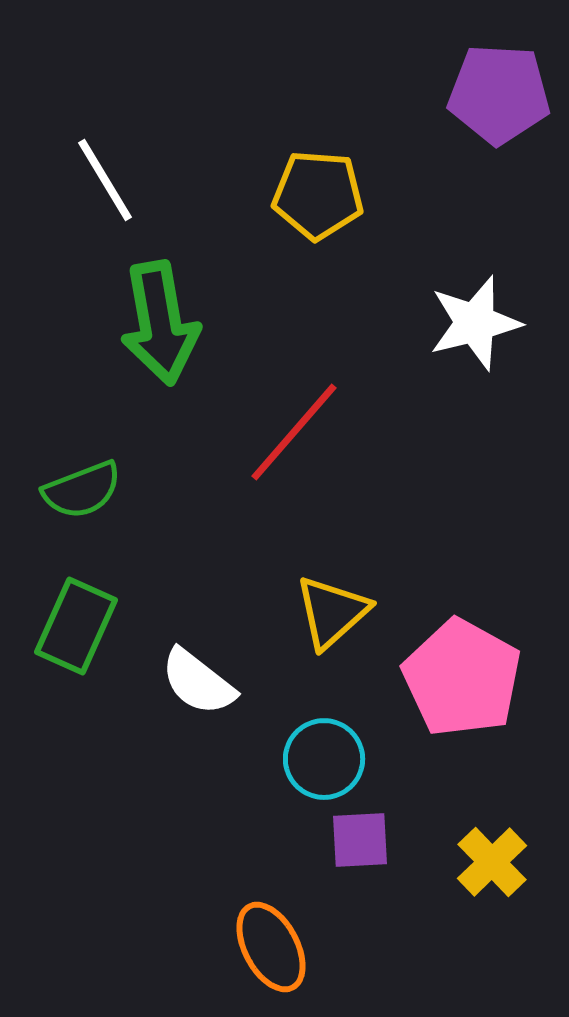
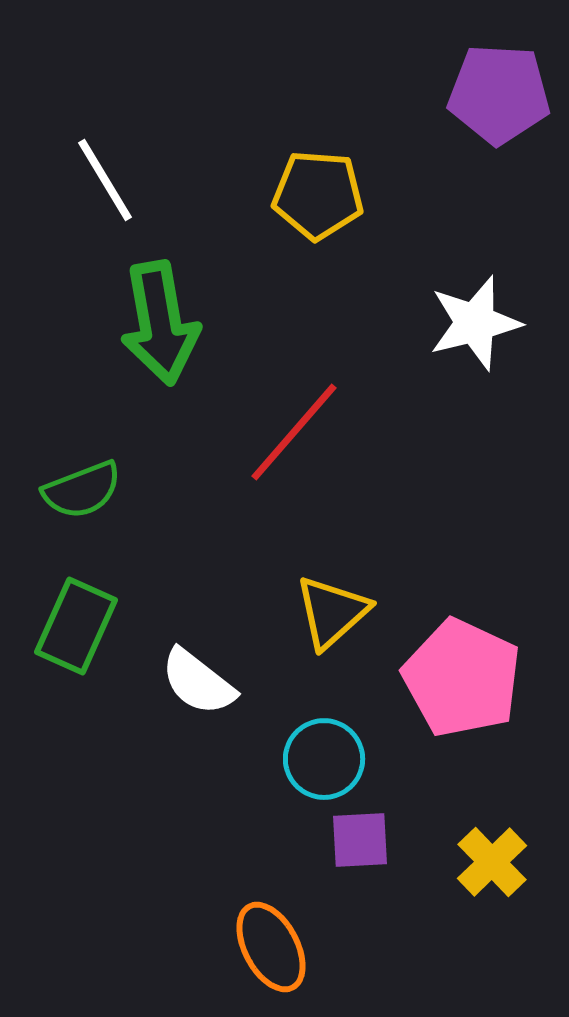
pink pentagon: rotated 4 degrees counterclockwise
